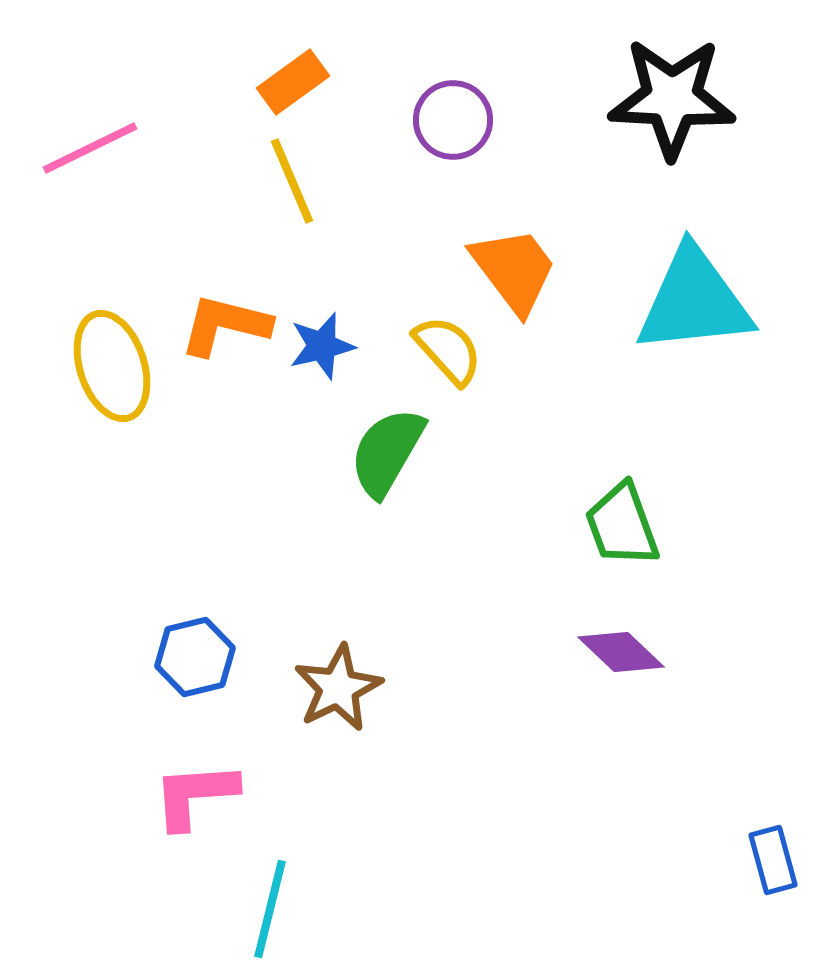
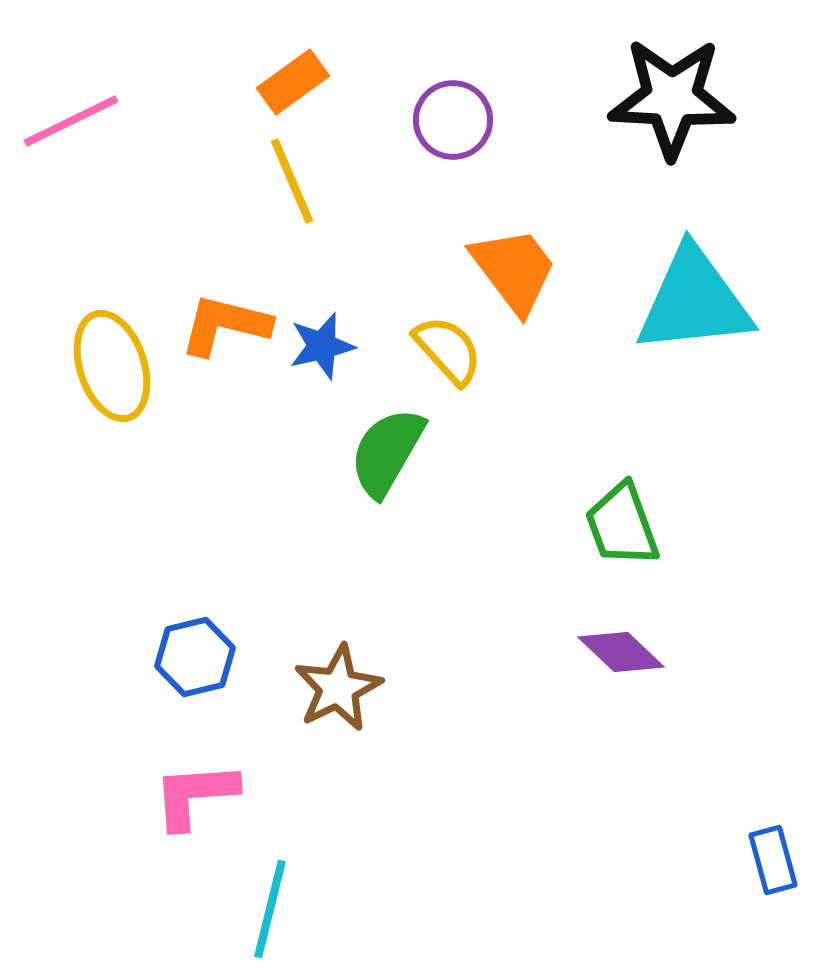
pink line: moved 19 px left, 27 px up
